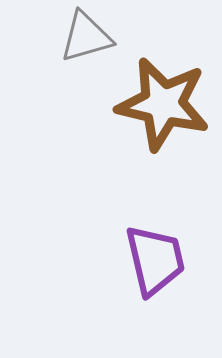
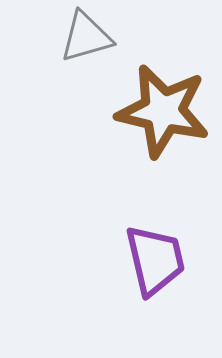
brown star: moved 7 px down
